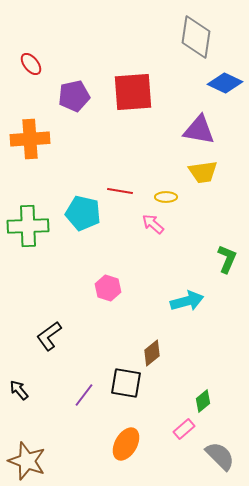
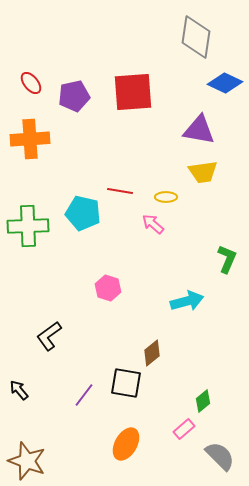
red ellipse: moved 19 px down
